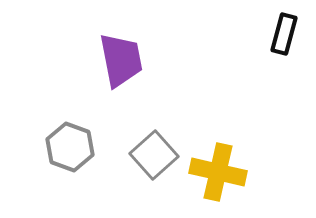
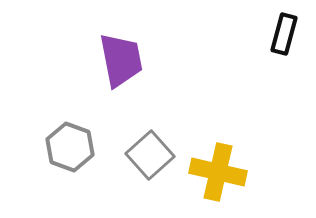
gray square: moved 4 px left
